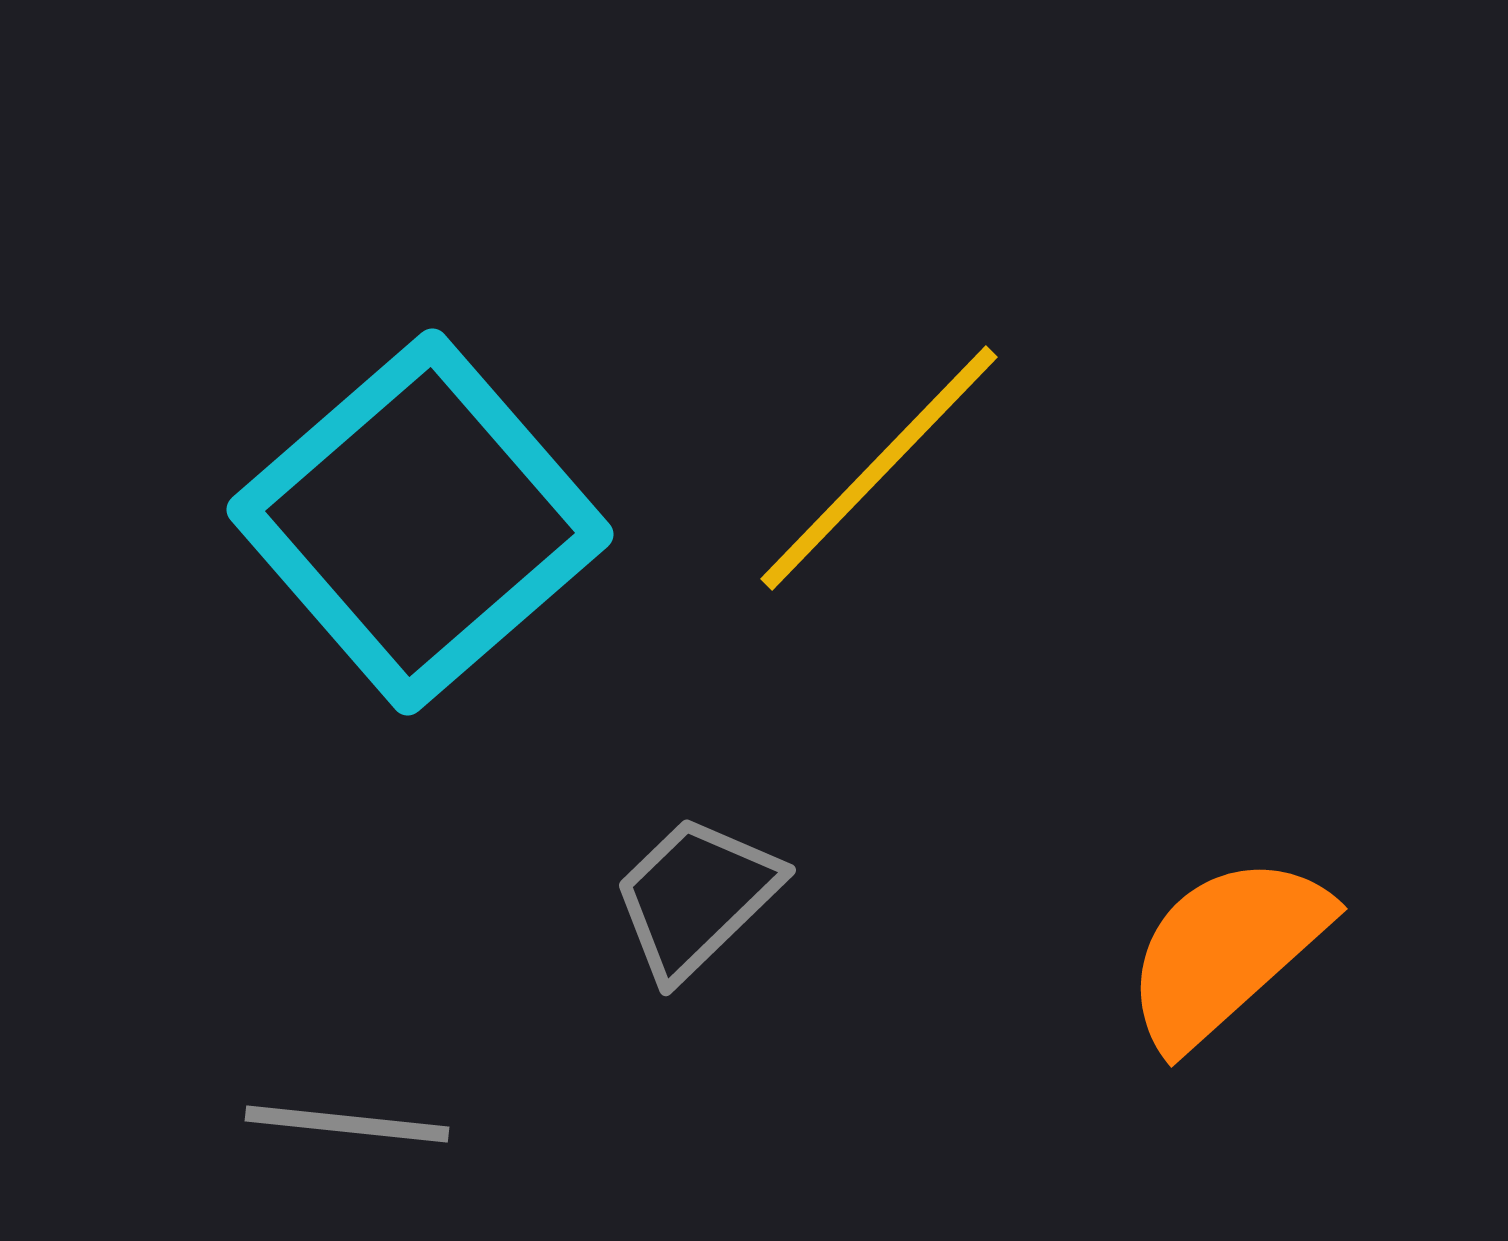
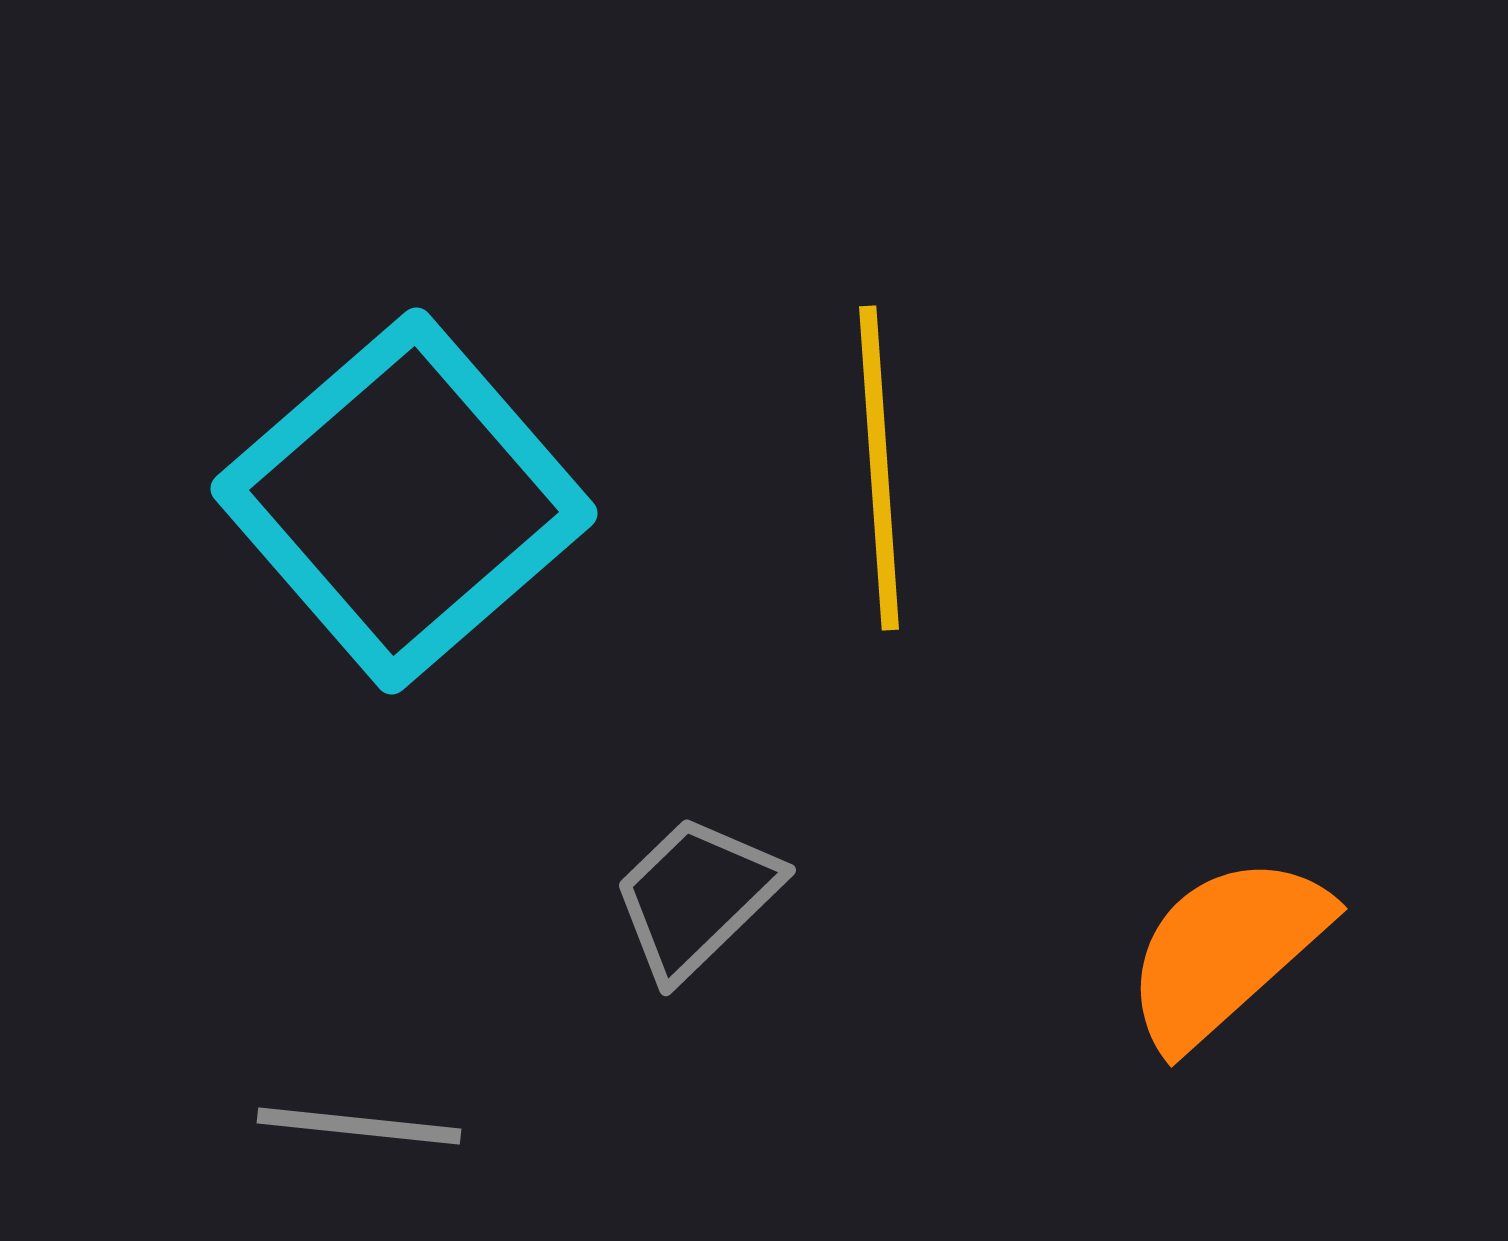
yellow line: rotated 48 degrees counterclockwise
cyan square: moved 16 px left, 21 px up
gray line: moved 12 px right, 2 px down
